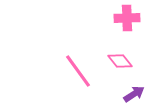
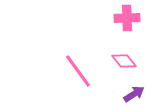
pink diamond: moved 4 px right
